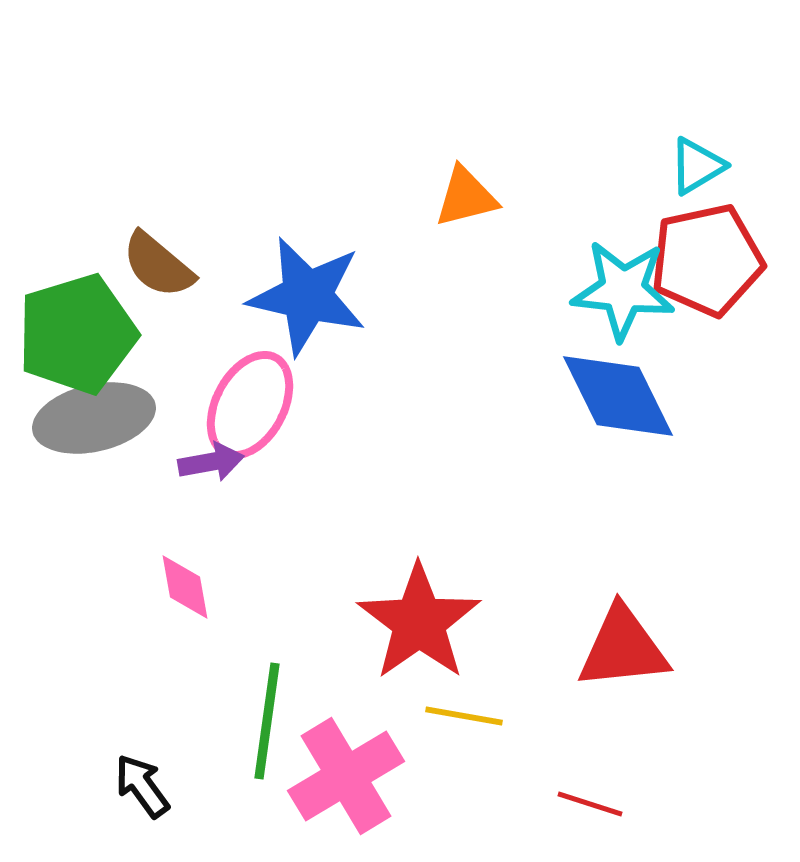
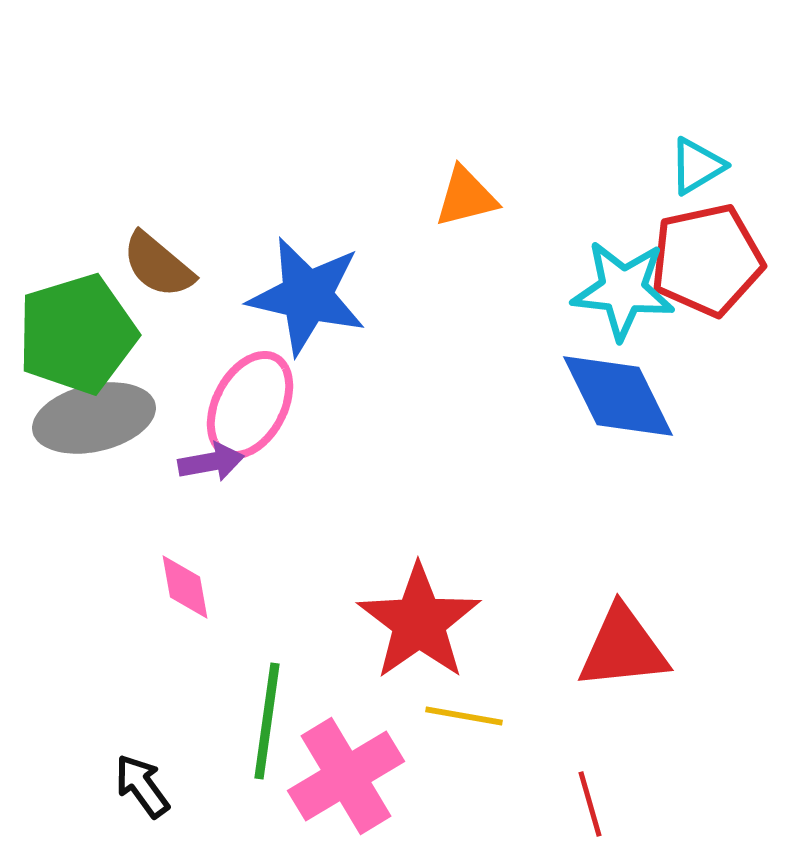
red line: rotated 56 degrees clockwise
